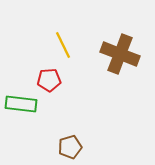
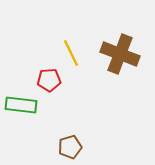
yellow line: moved 8 px right, 8 px down
green rectangle: moved 1 px down
